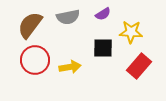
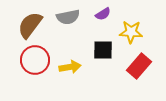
black square: moved 2 px down
